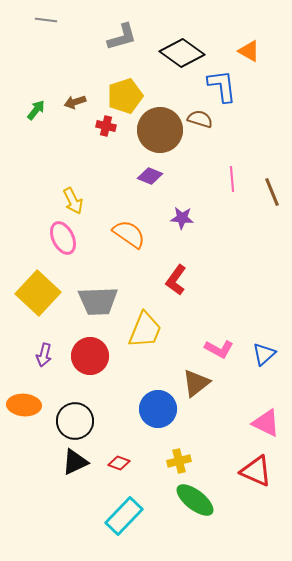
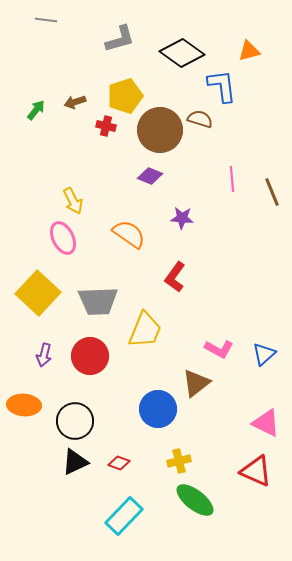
gray L-shape: moved 2 px left, 2 px down
orange triangle: rotated 45 degrees counterclockwise
red L-shape: moved 1 px left, 3 px up
